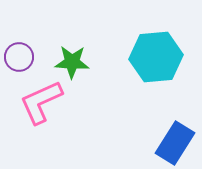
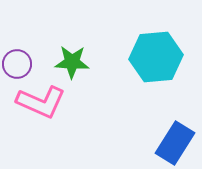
purple circle: moved 2 px left, 7 px down
pink L-shape: rotated 132 degrees counterclockwise
